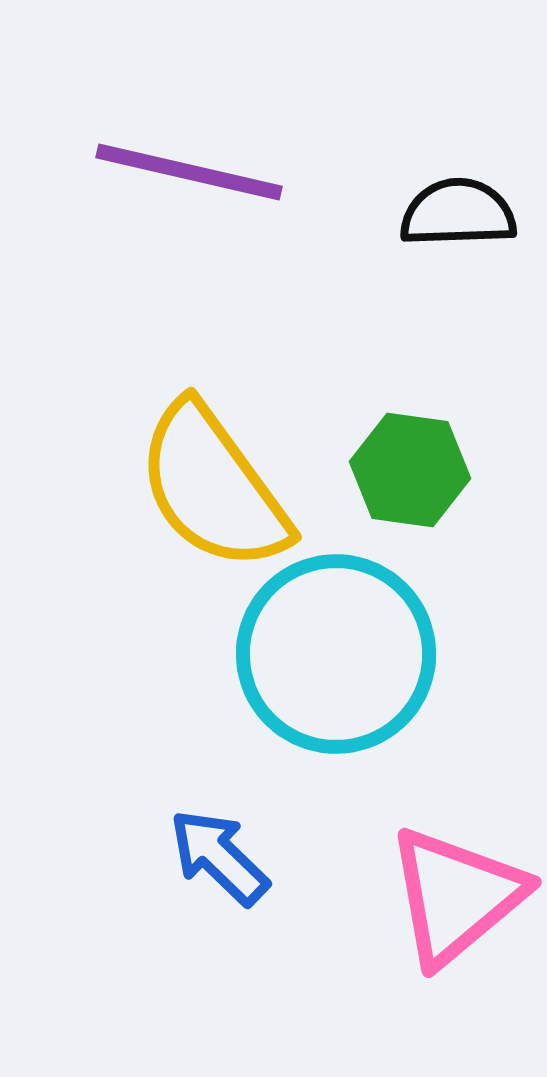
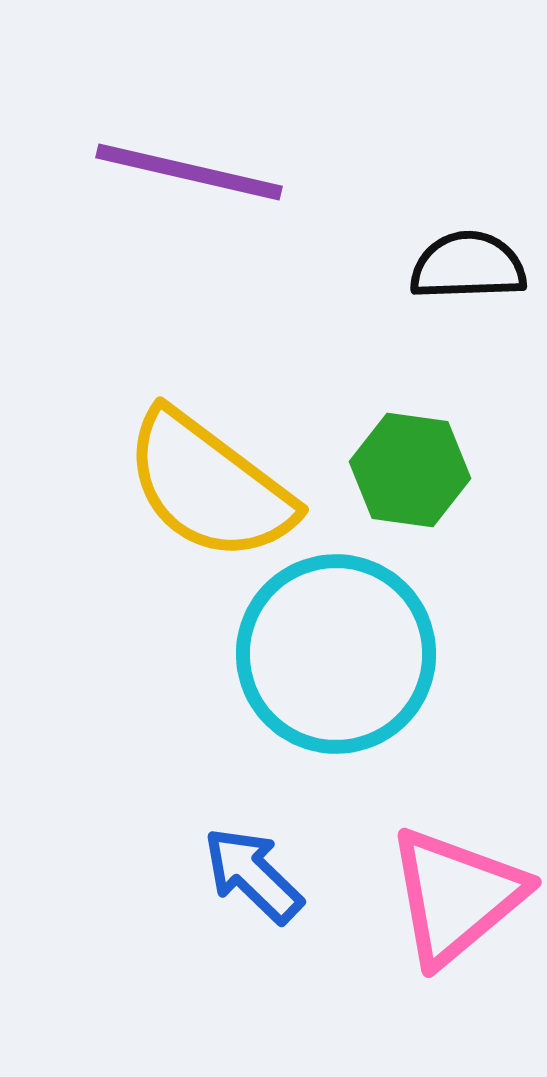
black semicircle: moved 10 px right, 53 px down
yellow semicircle: moved 4 px left, 1 px up; rotated 17 degrees counterclockwise
blue arrow: moved 34 px right, 18 px down
